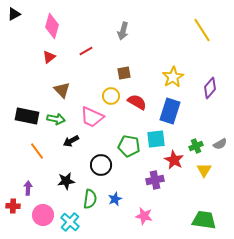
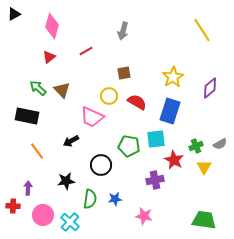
purple diamond: rotated 10 degrees clockwise
yellow circle: moved 2 px left
green arrow: moved 18 px left, 31 px up; rotated 150 degrees counterclockwise
yellow triangle: moved 3 px up
blue star: rotated 16 degrees clockwise
